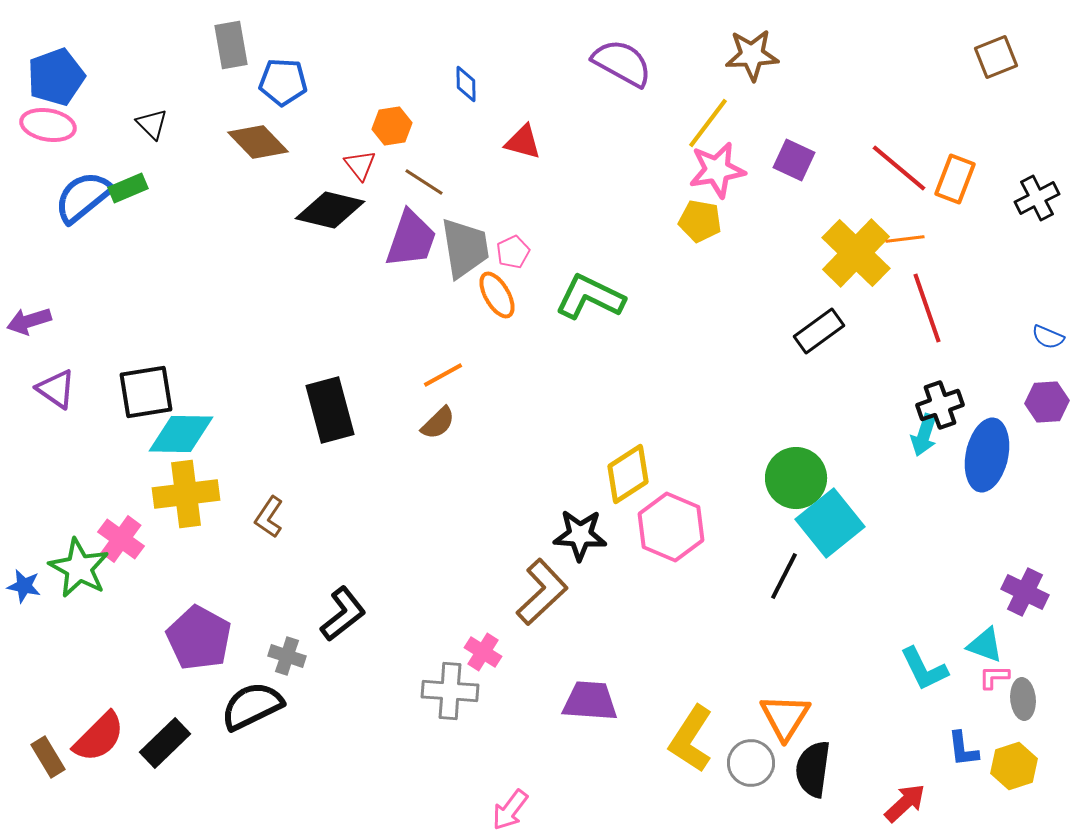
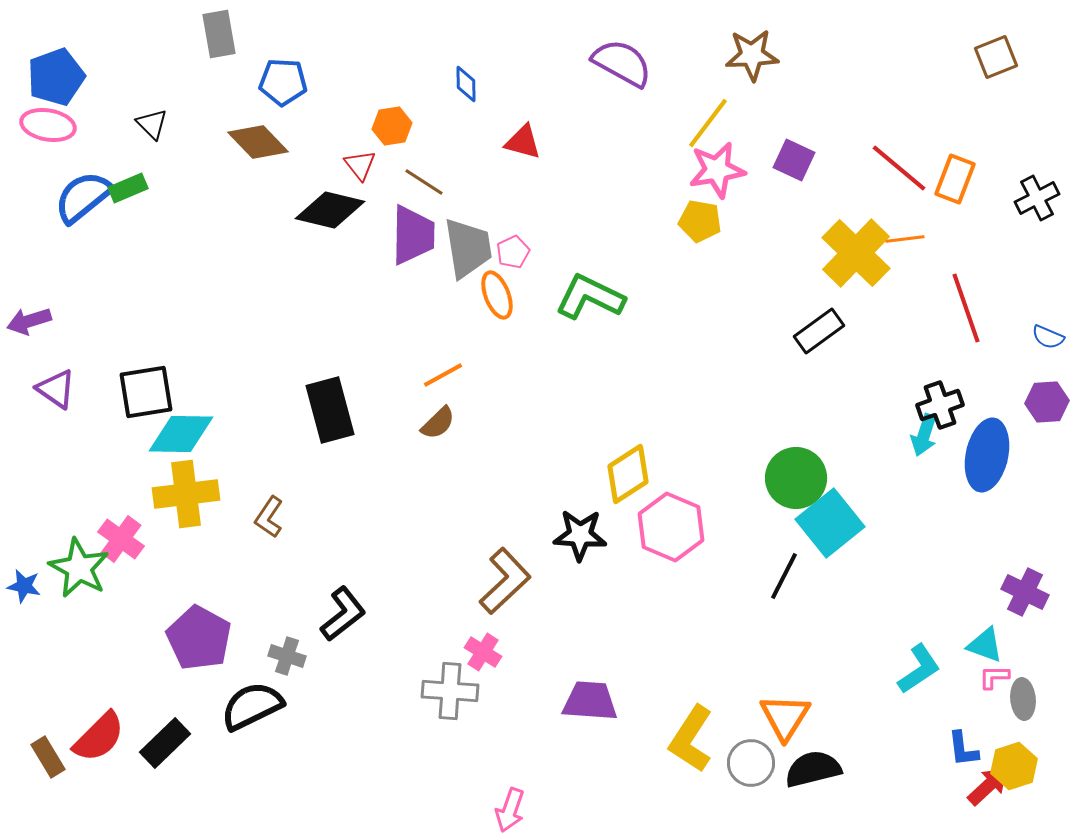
gray rectangle at (231, 45): moved 12 px left, 11 px up
purple trapezoid at (411, 239): moved 2 px right, 4 px up; rotated 18 degrees counterclockwise
gray trapezoid at (465, 248): moved 3 px right
orange ellipse at (497, 295): rotated 9 degrees clockwise
red line at (927, 308): moved 39 px right
brown L-shape at (542, 592): moved 37 px left, 11 px up
cyan L-shape at (924, 669): moved 5 px left; rotated 98 degrees counterclockwise
black semicircle at (813, 769): rotated 68 degrees clockwise
red arrow at (905, 803): moved 83 px right, 17 px up
pink arrow at (510, 810): rotated 18 degrees counterclockwise
